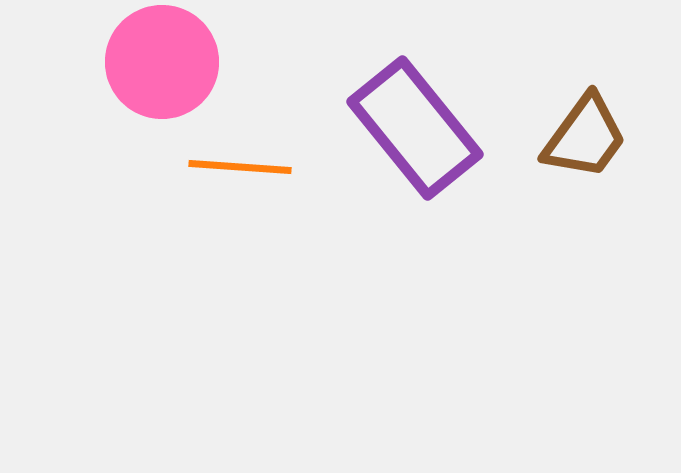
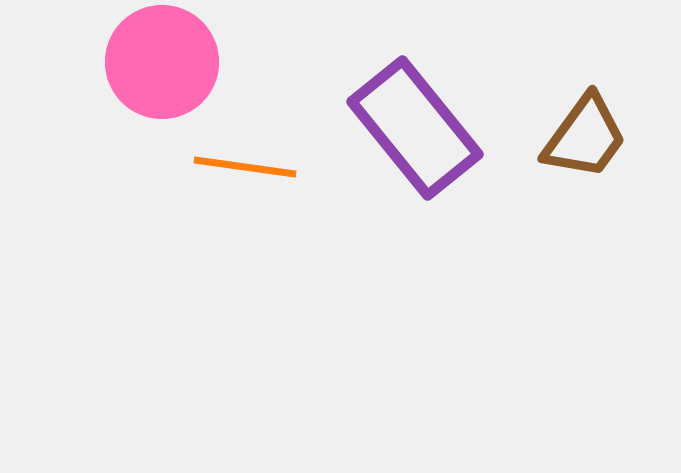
orange line: moved 5 px right; rotated 4 degrees clockwise
